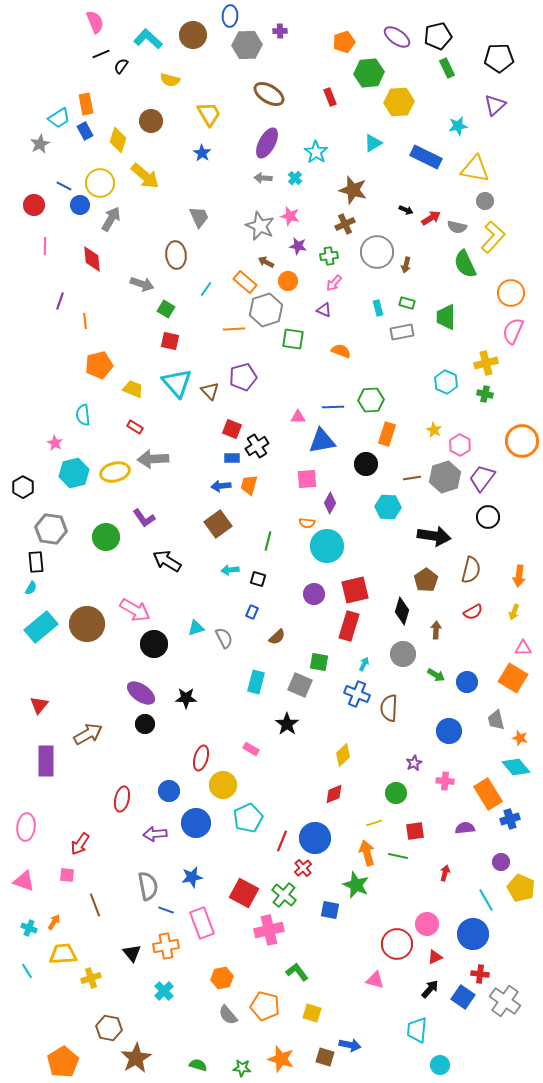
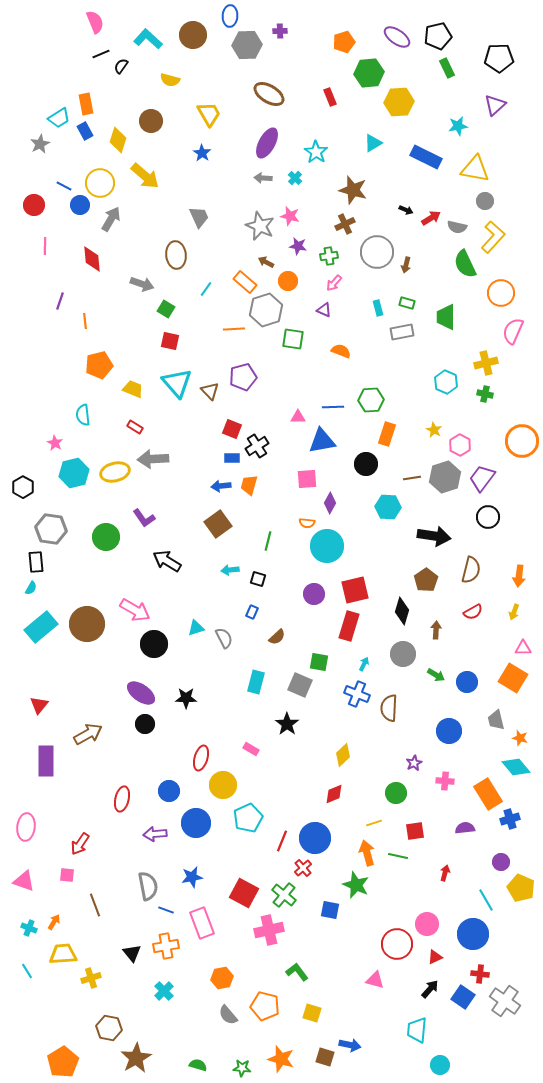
orange circle at (511, 293): moved 10 px left
